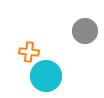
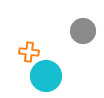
gray circle: moved 2 px left
